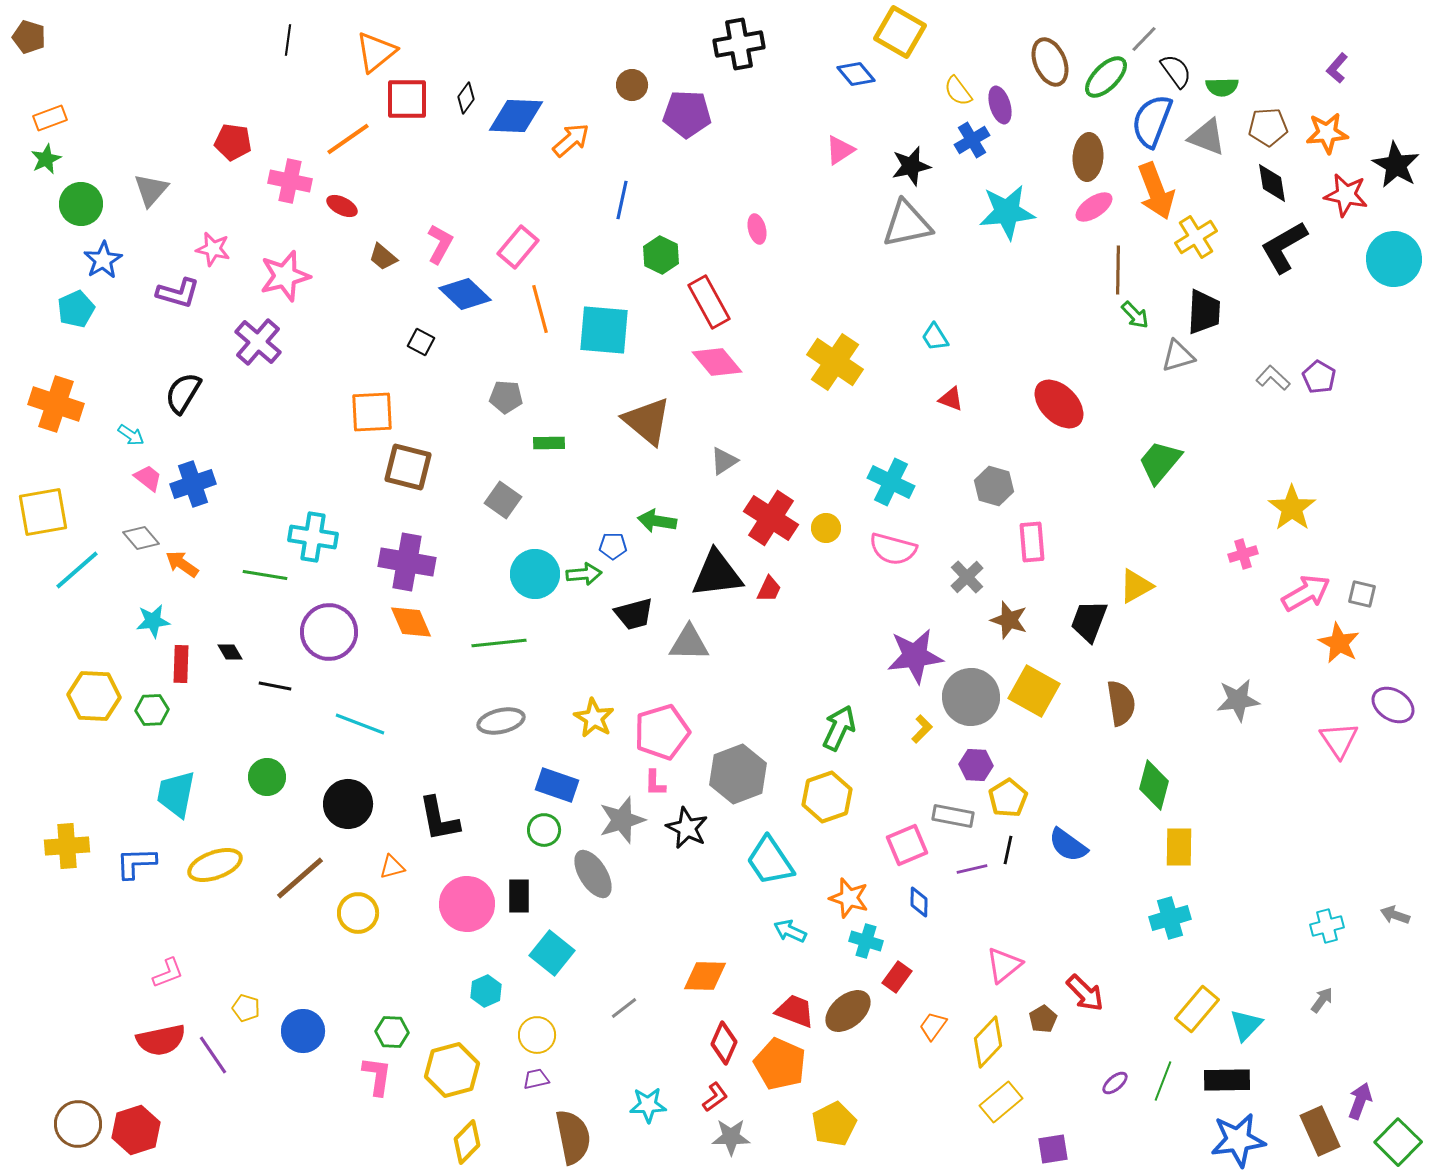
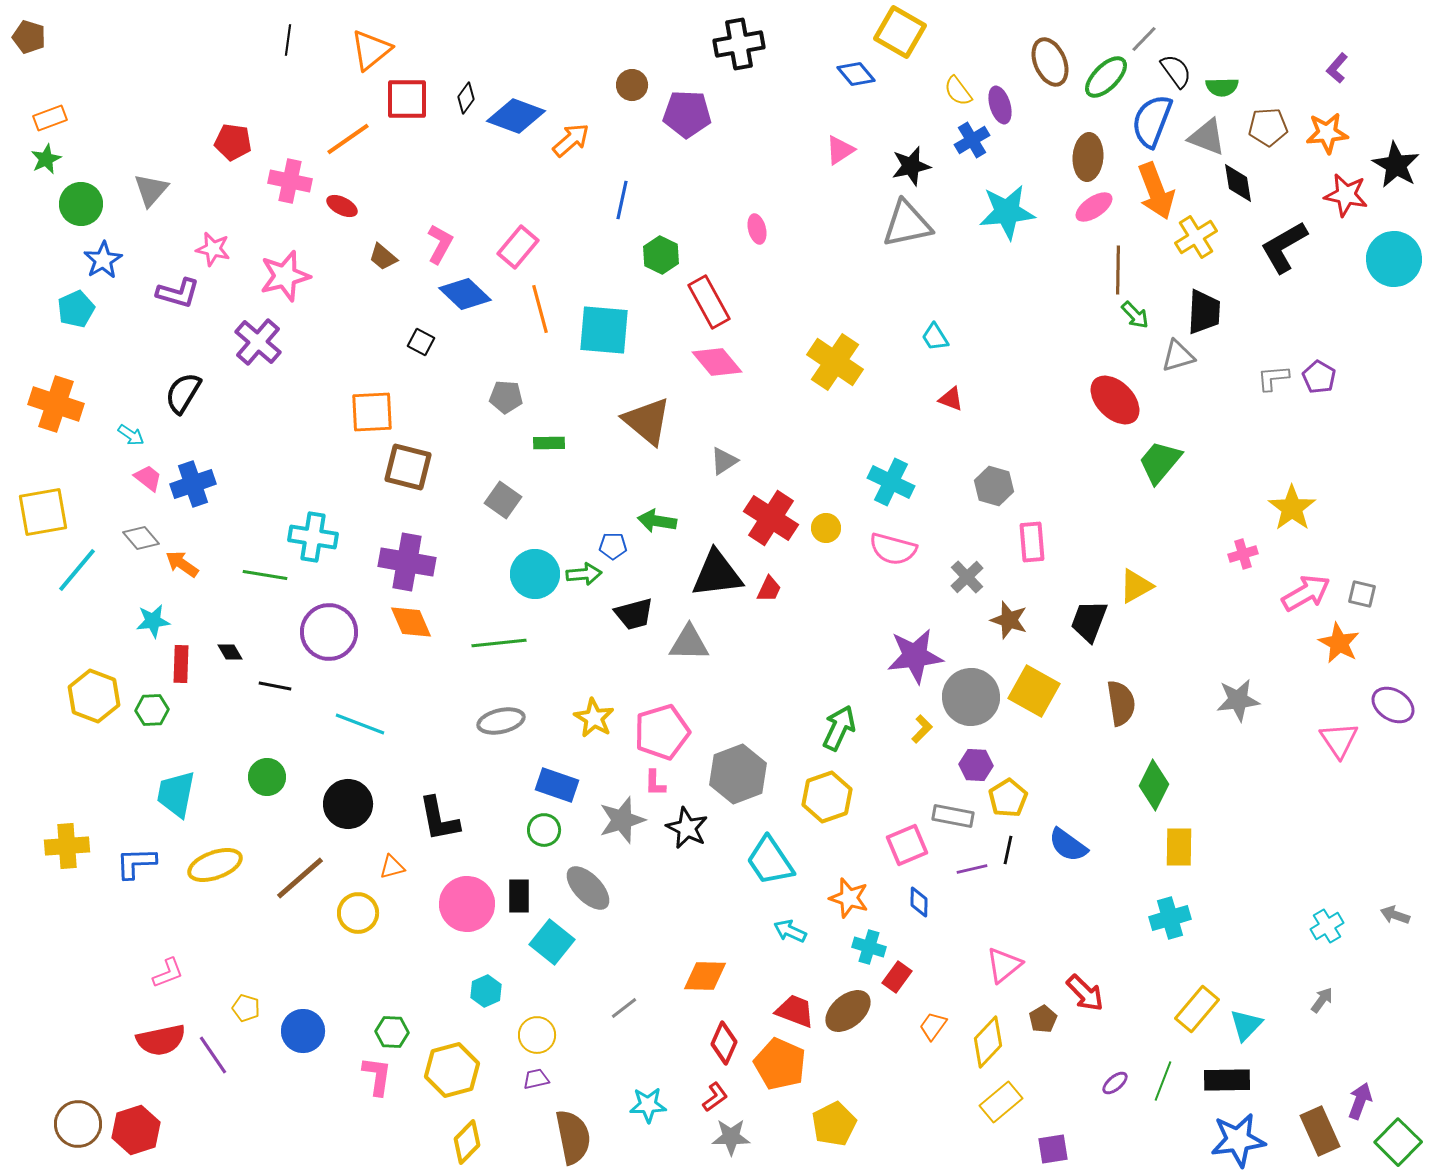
orange triangle at (376, 52): moved 5 px left, 2 px up
blue diamond at (516, 116): rotated 18 degrees clockwise
black diamond at (1272, 183): moved 34 px left
gray L-shape at (1273, 378): rotated 48 degrees counterclockwise
red ellipse at (1059, 404): moved 56 px right, 4 px up
cyan line at (77, 570): rotated 9 degrees counterclockwise
yellow hexagon at (94, 696): rotated 18 degrees clockwise
green diamond at (1154, 785): rotated 12 degrees clockwise
gray ellipse at (593, 874): moved 5 px left, 14 px down; rotated 12 degrees counterclockwise
cyan cross at (1327, 926): rotated 16 degrees counterclockwise
cyan cross at (866, 941): moved 3 px right, 6 px down
cyan square at (552, 953): moved 11 px up
